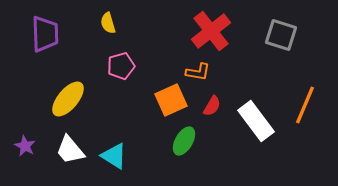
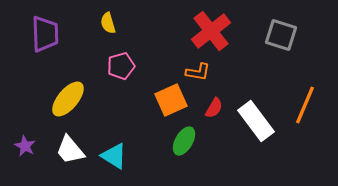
red semicircle: moved 2 px right, 2 px down
